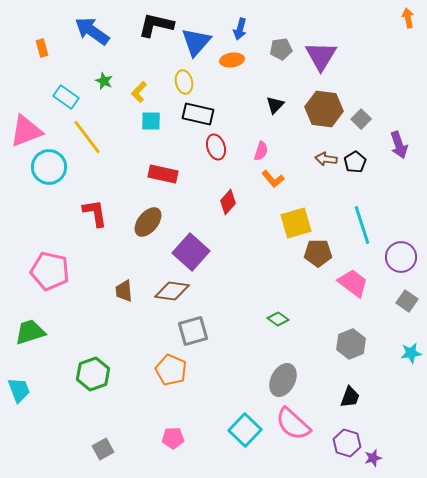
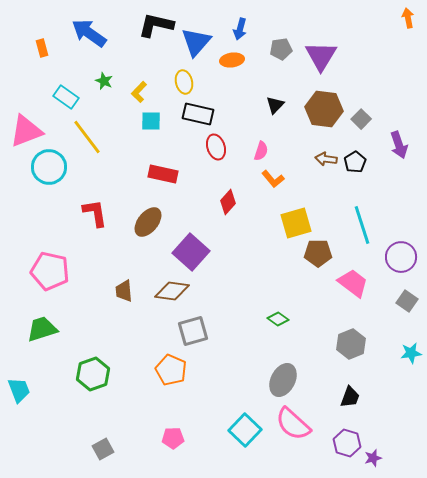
blue arrow at (92, 31): moved 3 px left, 2 px down
green trapezoid at (30, 332): moved 12 px right, 3 px up
